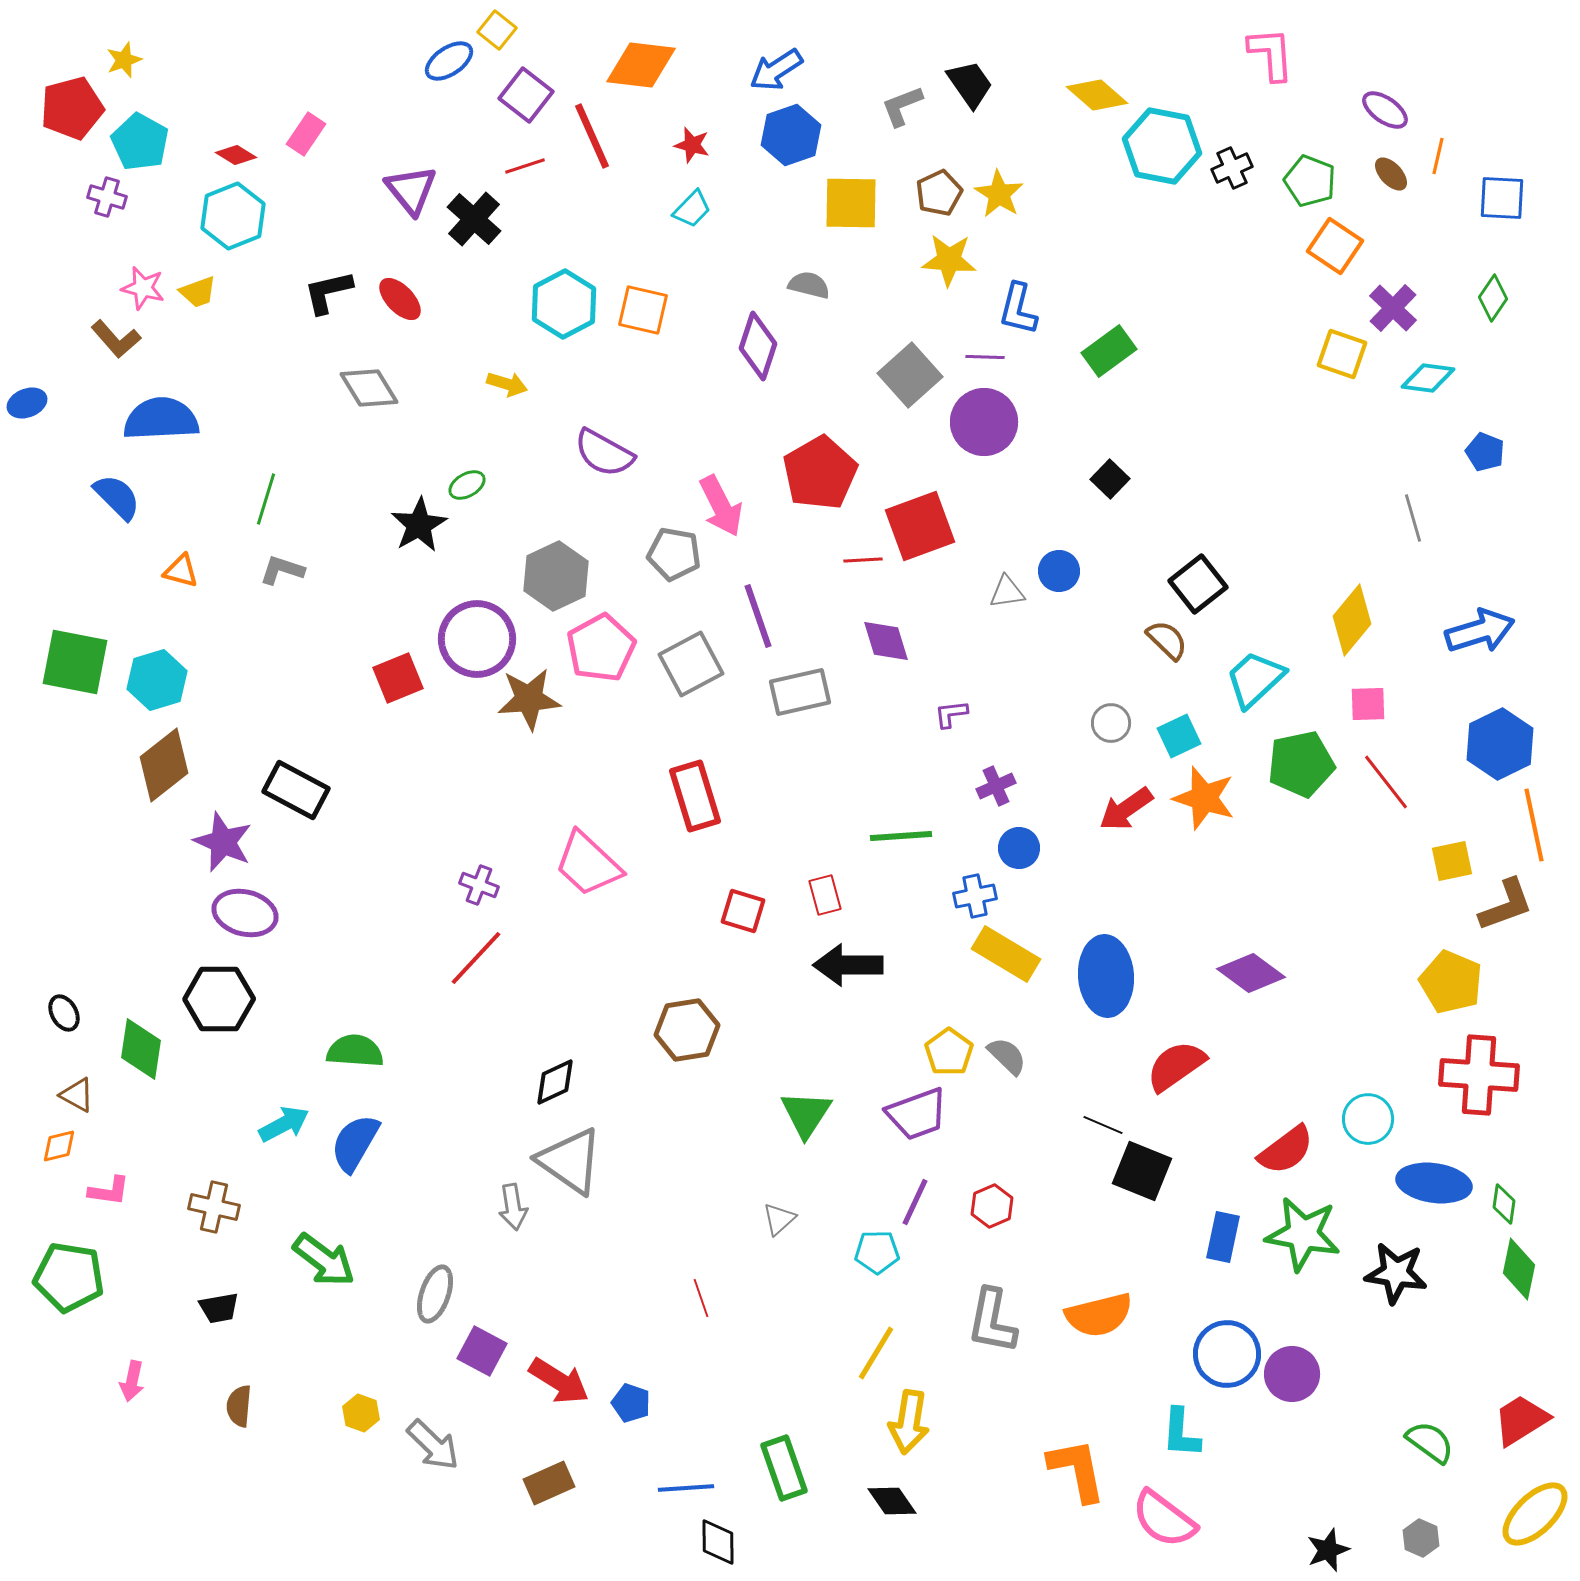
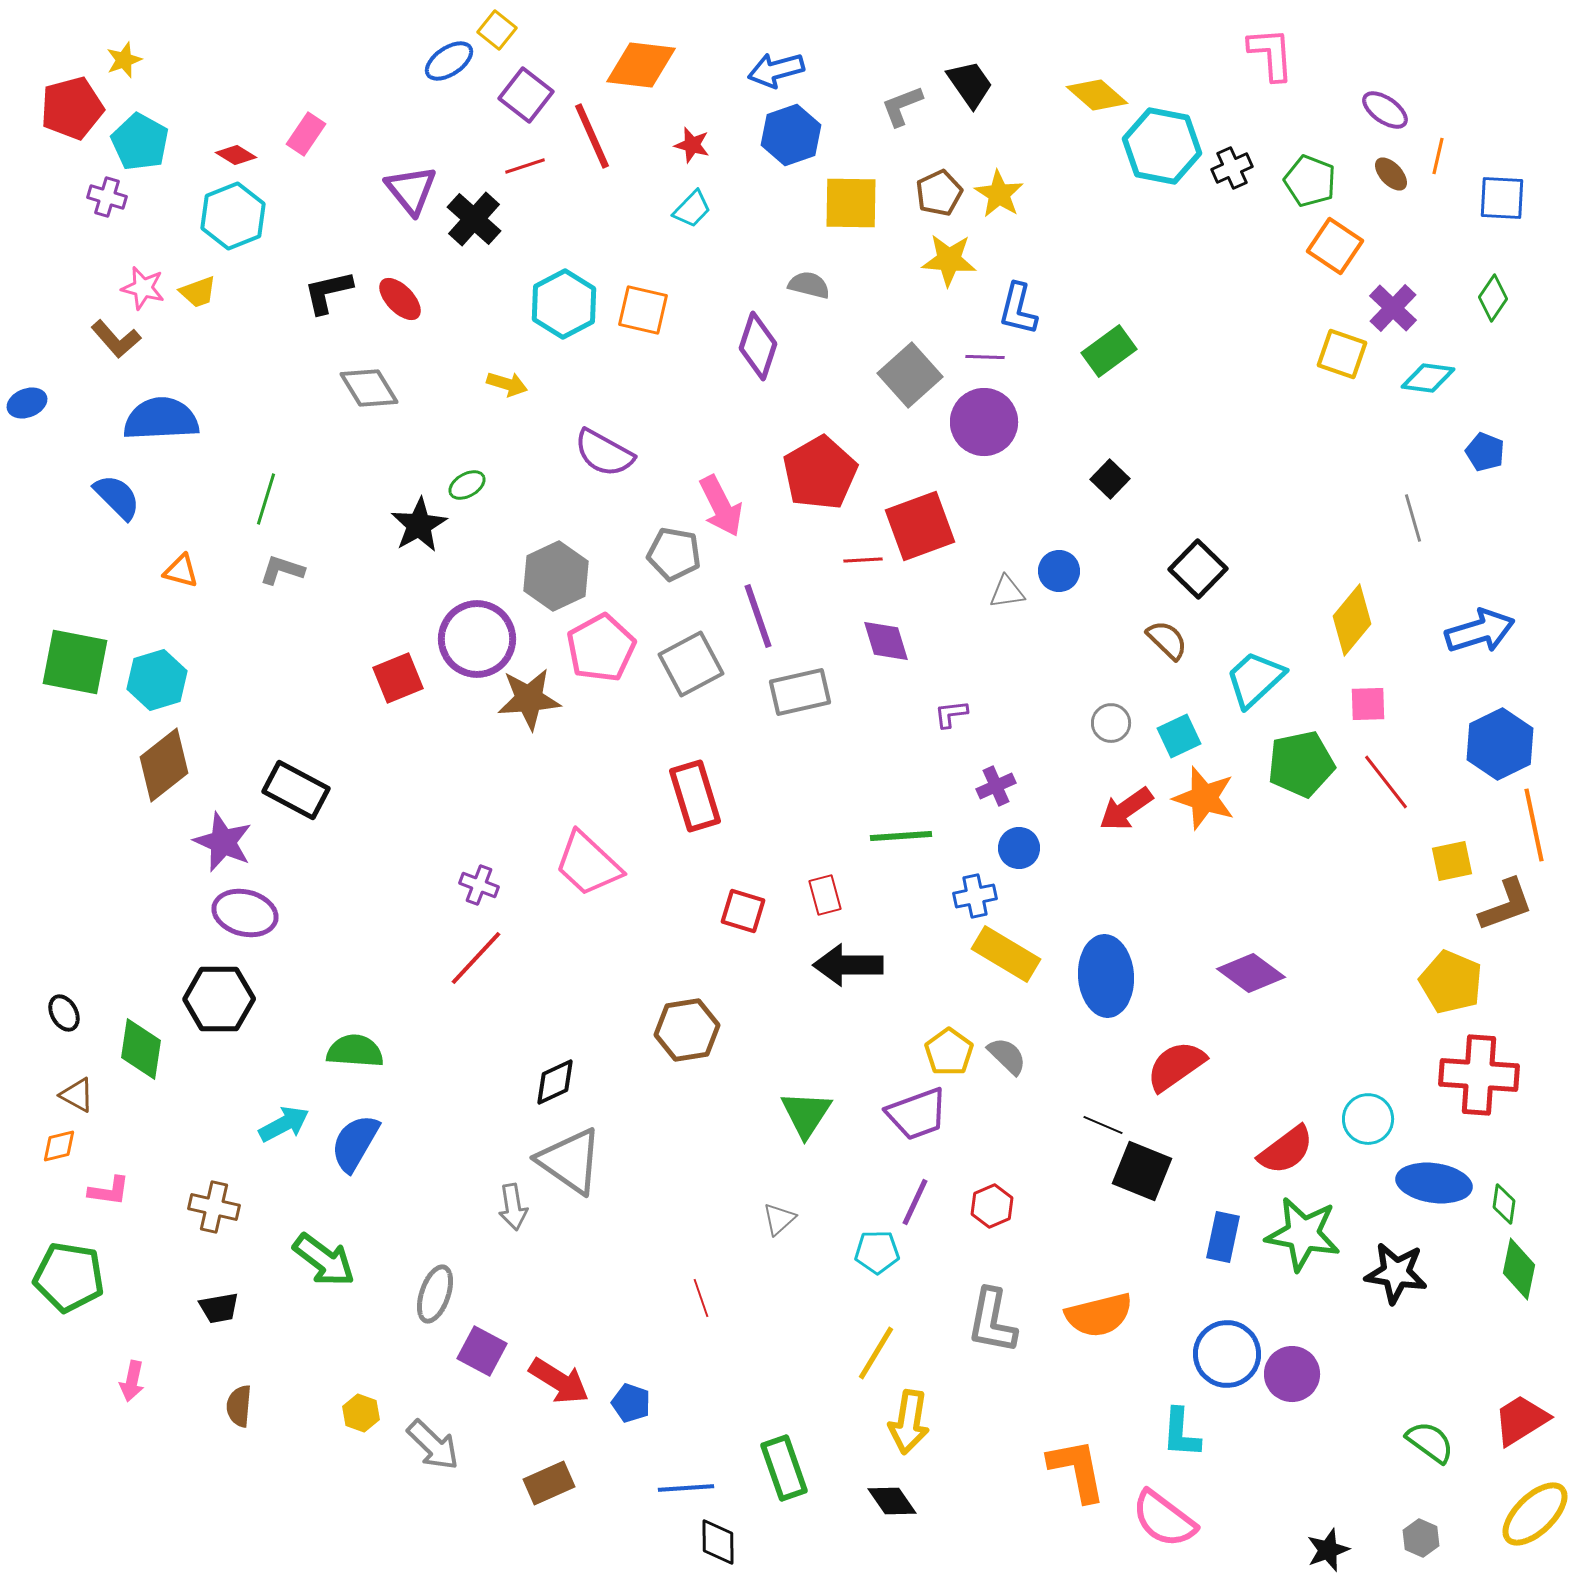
blue arrow at (776, 70): rotated 18 degrees clockwise
black square at (1198, 584): moved 15 px up; rotated 8 degrees counterclockwise
